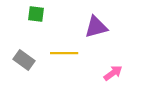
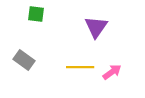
purple triangle: rotated 40 degrees counterclockwise
yellow line: moved 16 px right, 14 px down
pink arrow: moved 1 px left, 1 px up
